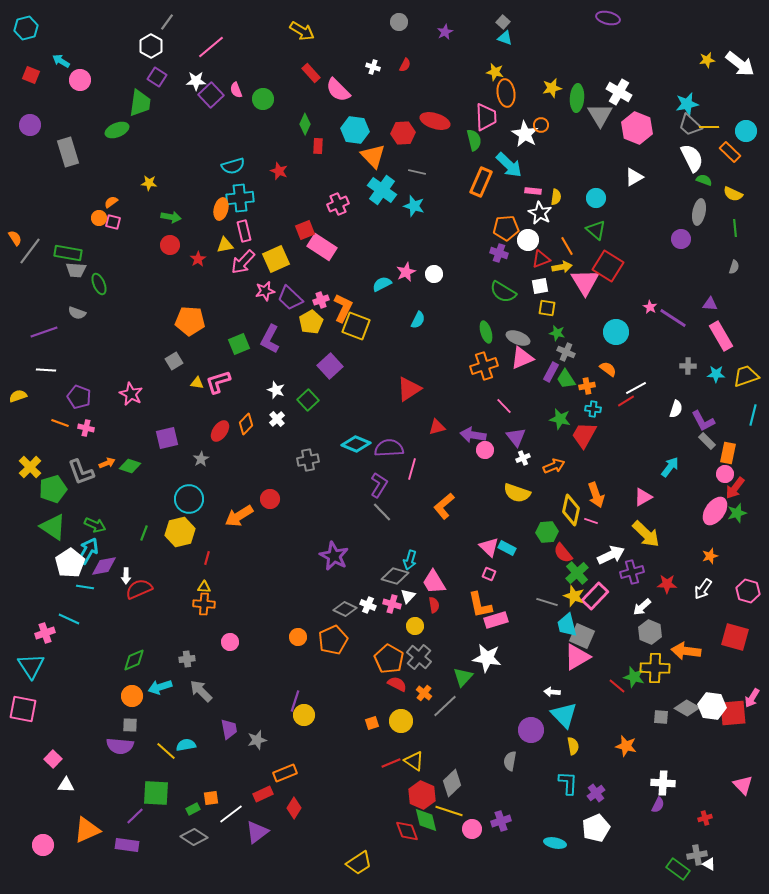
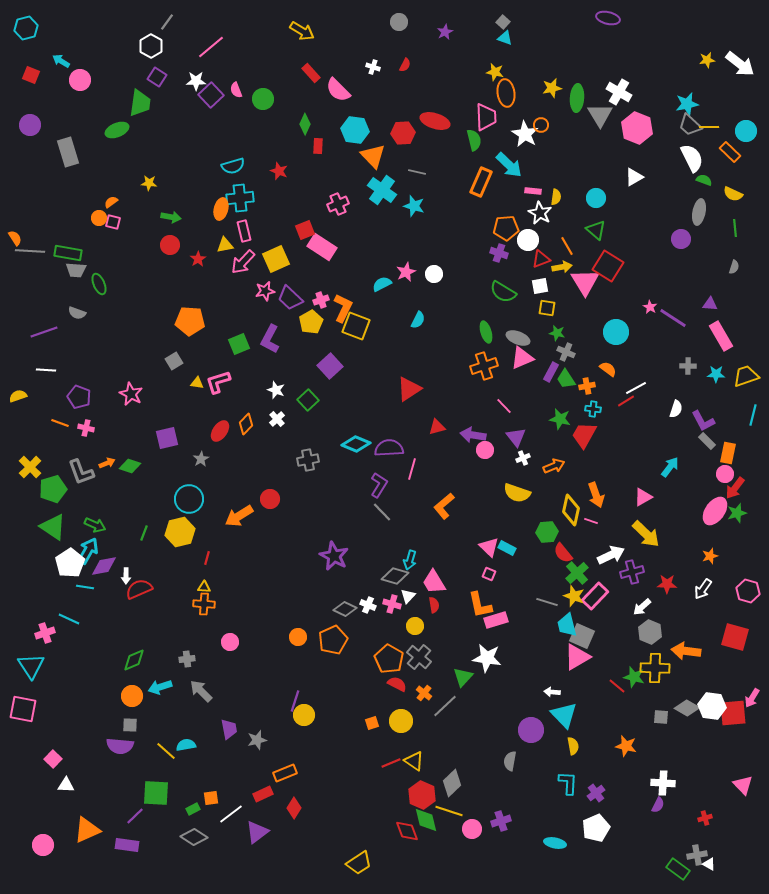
gray line at (30, 251): rotated 56 degrees clockwise
